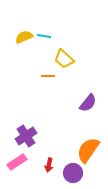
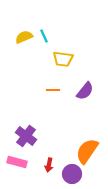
cyan line: rotated 56 degrees clockwise
yellow trapezoid: moved 1 px left; rotated 35 degrees counterclockwise
orange line: moved 5 px right, 14 px down
purple semicircle: moved 3 px left, 12 px up
purple cross: rotated 20 degrees counterclockwise
orange semicircle: moved 1 px left, 1 px down
pink rectangle: rotated 48 degrees clockwise
purple circle: moved 1 px left, 1 px down
